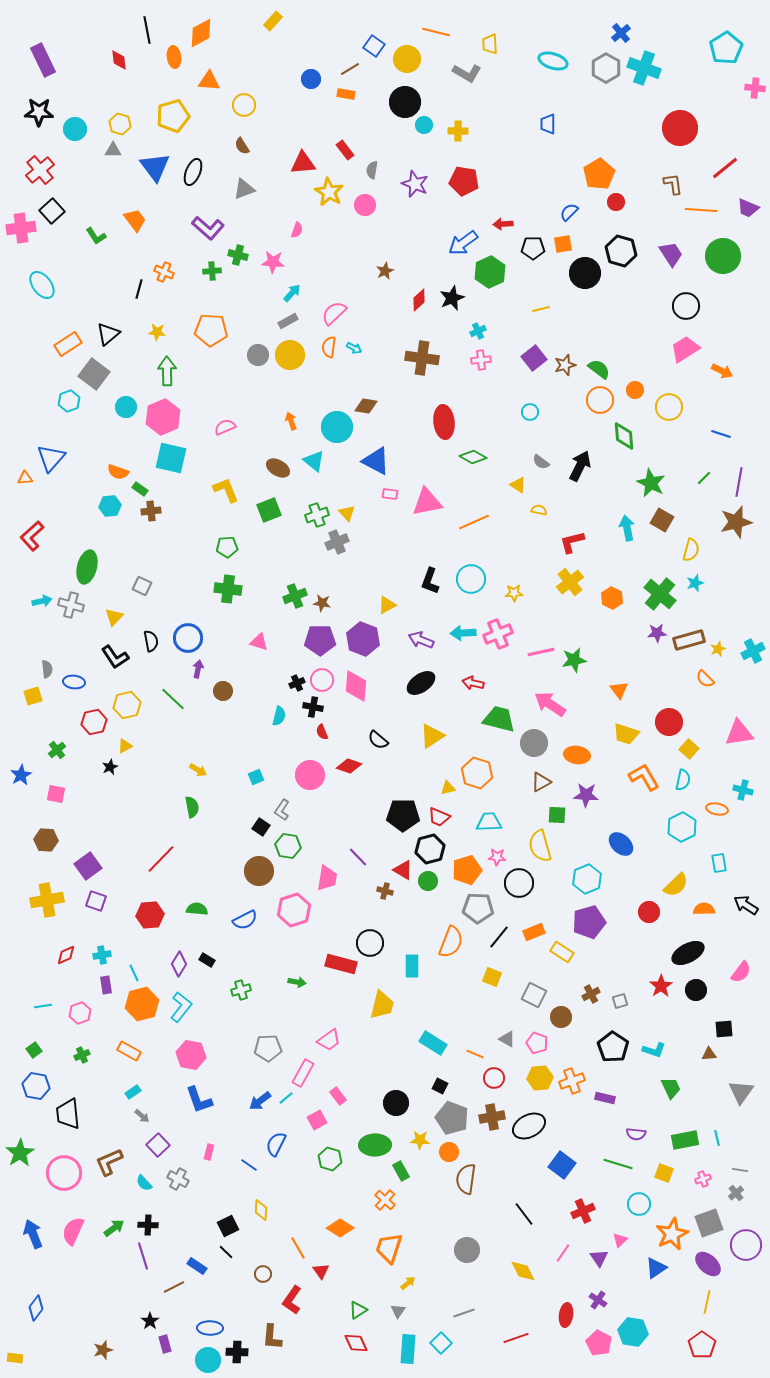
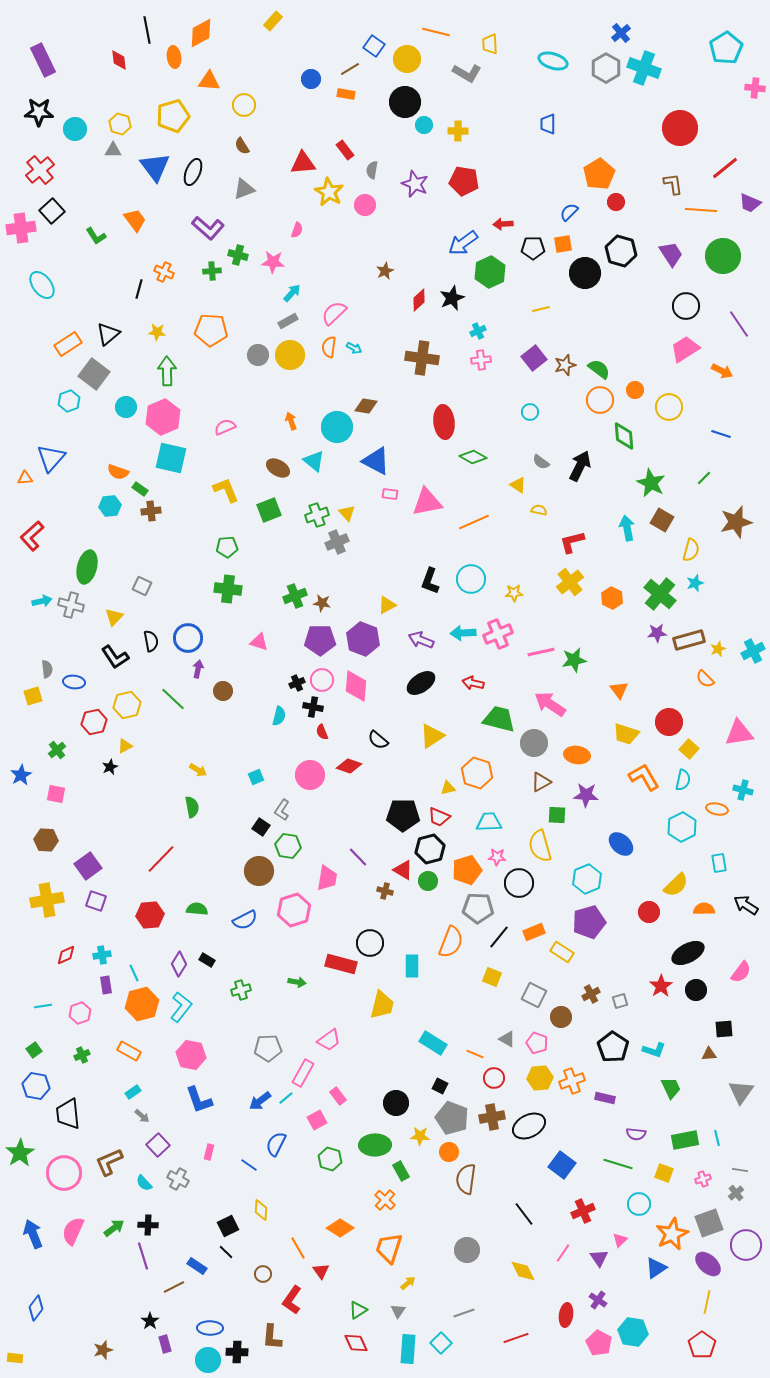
purple trapezoid at (748, 208): moved 2 px right, 5 px up
purple line at (739, 482): moved 158 px up; rotated 44 degrees counterclockwise
yellow star at (420, 1140): moved 4 px up
